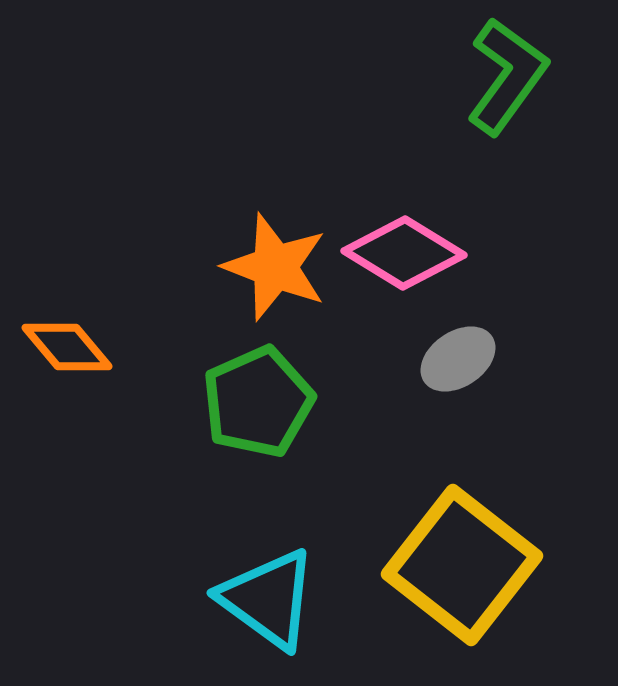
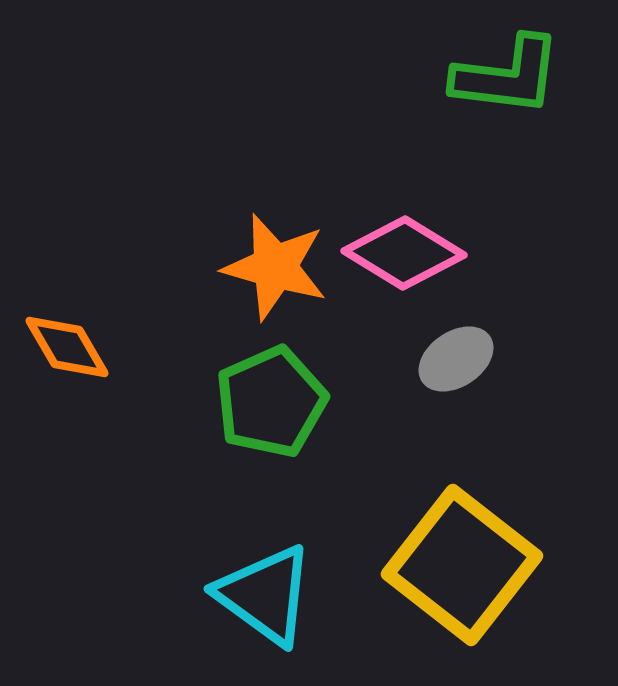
green L-shape: rotated 61 degrees clockwise
orange star: rotated 5 degrees counterclockwise
orange diamond: rotated 10 degrees clockwise
gray ellipse: moved 2 px left
green pentagon: moved 13 px right
cyan triangle: moved 3 px left, 4 px up
